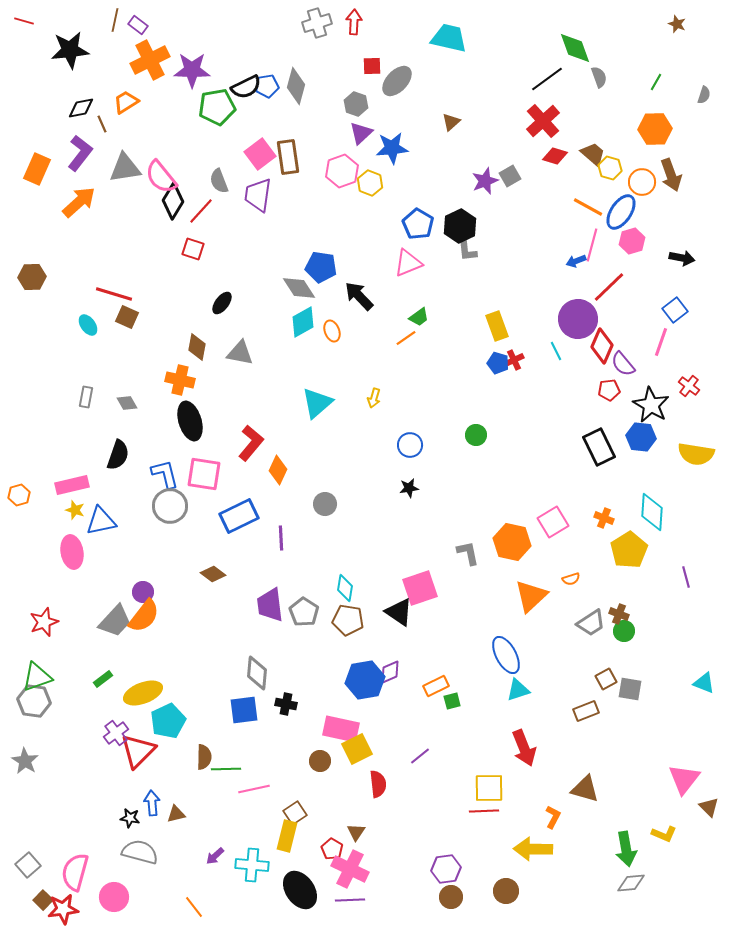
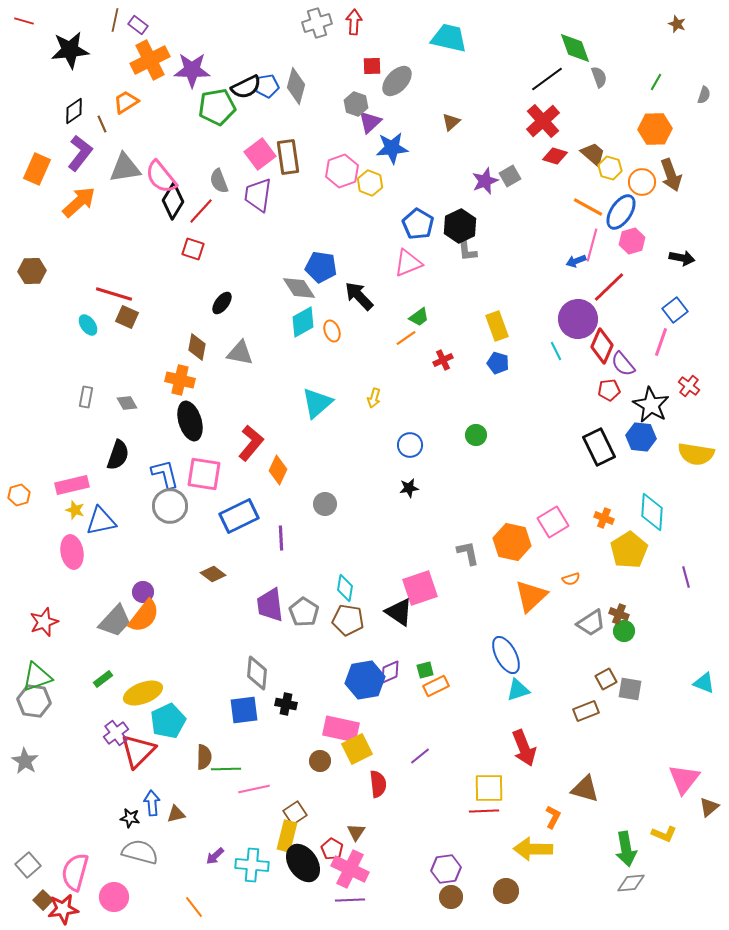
black diamond at (81, 108): moved 7 px left, 3 px down; rotated 24 degrees counterclockwise
purple triangle at (361, 133): moved 9 px right, 11 px up
brown hexagon at (32, 277): moved 6 px up
red cross at (514, 360): moved 71 px left
green square at (452, 701): moved 27 px left, 31 px up
brown triangle at (709, 807): rotated 35 degrees clockwise
black ellipse at (300, 890): moved 3 px right, 27 px up
